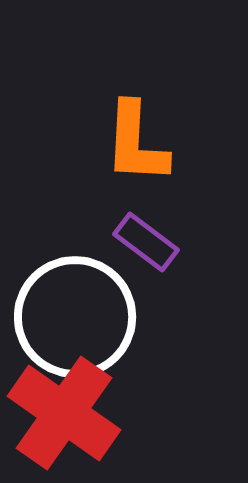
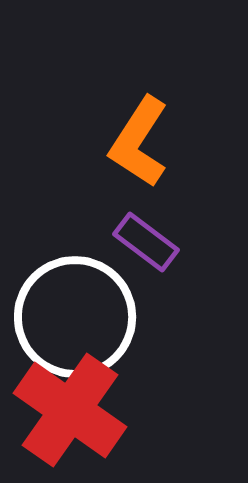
orange L-shape: moved 3 px right, 1 px up; rotated 30 degrees clockwise
red cross: moved 6 px right, 3 px up
